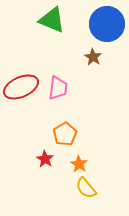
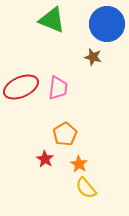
brown star: rotated 18 degrees counterclockwise
